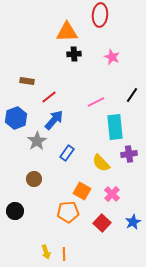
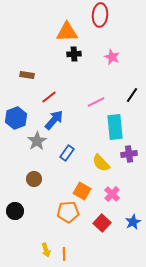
brown rectangle: moved 6 px up
yellow arrow: moved 2 px up
